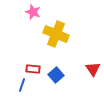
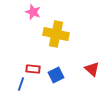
yellow cross: rotated 10 degrees counterclockwise
red triangle: moved 1 px left; rotated 14 degrees counterclockwise
blue square: rotated 14 degrees clockwise
blue line: moved 1 px left, 1 px up
